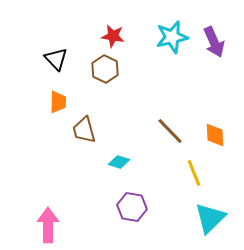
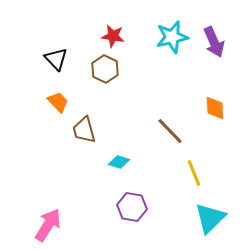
orange trapezoid: rotated 45 degrees counterclockwise
orange diamond: moved 27 px up
pink arrow: rotated 32 degrees clockwise
